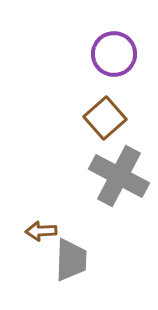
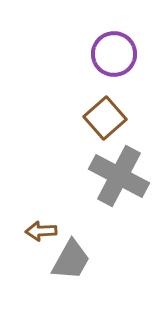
gray trapezoid: rotated 27 degrees clockwise
